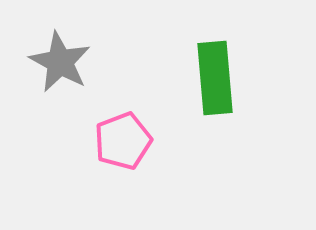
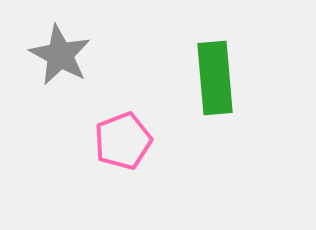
gray star: moved 7 px up
